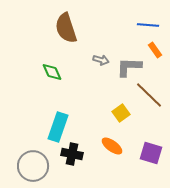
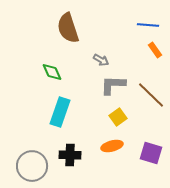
brown semicircle: moved 2 px right
gray arrow: rotated 14 degrees clockwise
gray L-shape: moved 16 px left, 18 px down
brown line: moved 2 px right
yellow square: moved 3 px left, 4 px down
cyan rectangle: moved 2 px right, 15 px up
orange ellipse: rotated 50 degrees counterclockwise
black cross: moved 2 px left, 1 px down; rotated 10 degrees counterclockwise
gray circle: moved 1 px left
